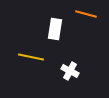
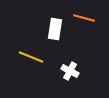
orange line: moved 2 px left, 4 px down
yellow line: rotated 10 degrees clockwise
